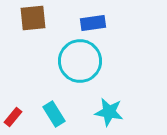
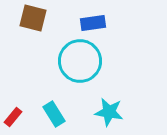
brown square: rotated 20 degrees clockwise
